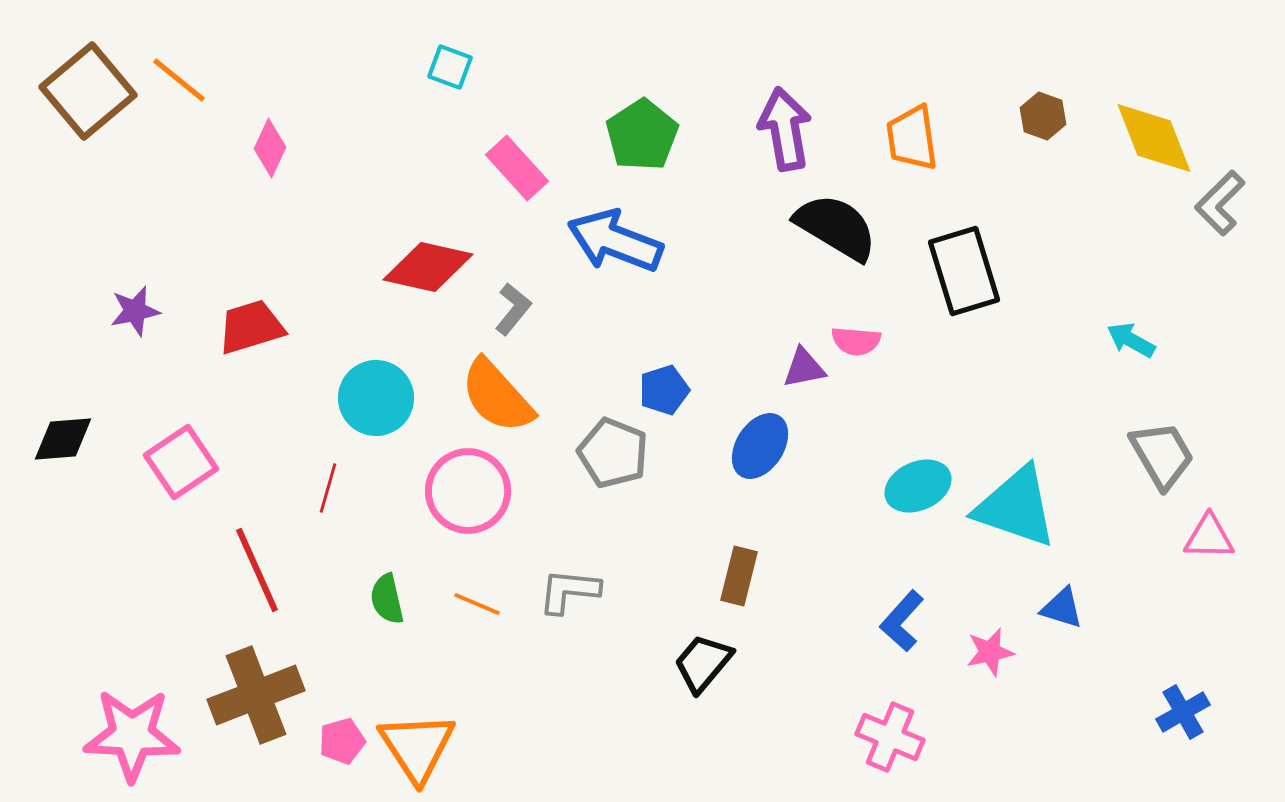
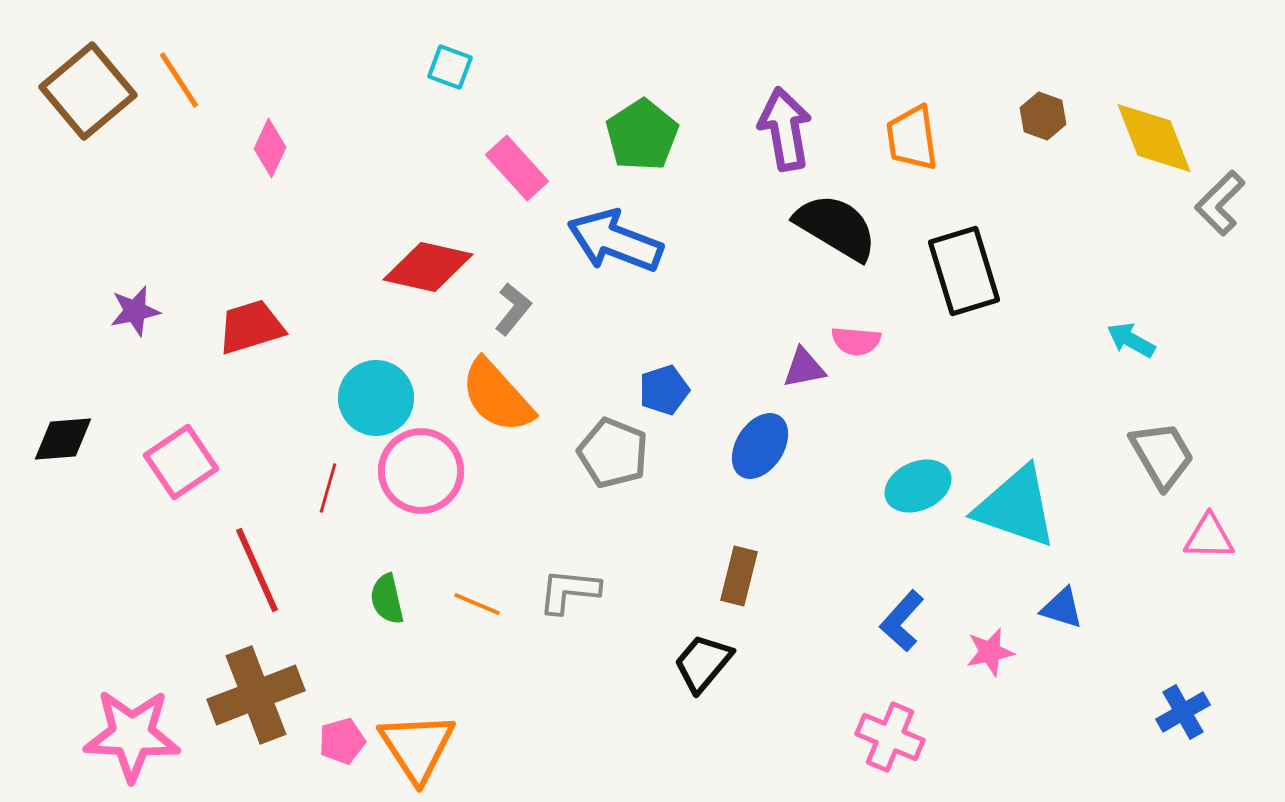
orange line at (179, 80): rotated 18 degrees clockwise
pink circle at (468, 491): moved 47 px left, 20 px up
